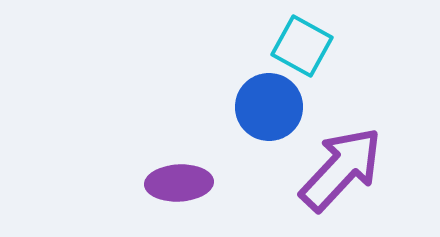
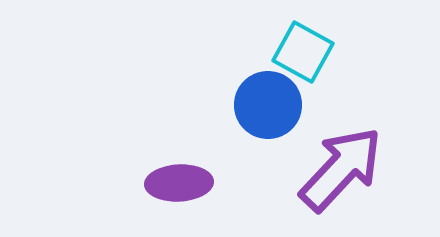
cyan square: moved 1 px right, 6 px down
blue circle: moved 1 px left, 2 px up
